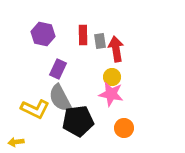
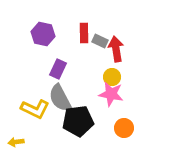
red rectangle: moved 1 px right, 2 px up
gray rectangle: rotated 56 degrees counterclockwise
